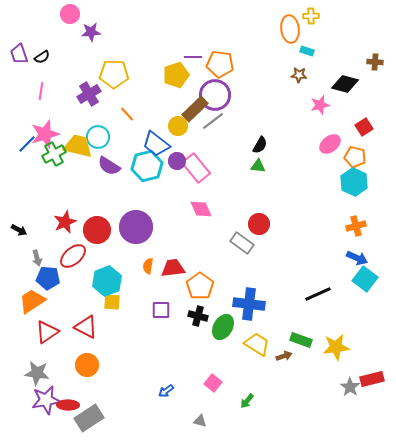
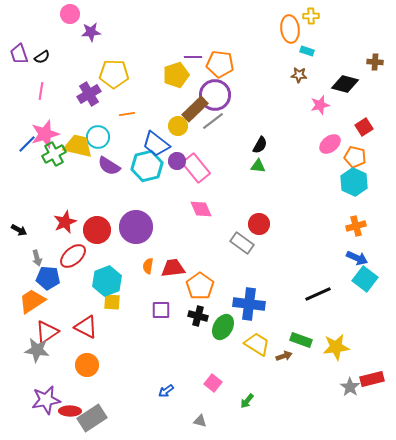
orange line at (127, 114): rotated 56 degrees counterclockwise
gray star at (37, 373): moved 23 px up
red ellipse at (68, 405): moved 2 px right, 6 px down
gray rectangle at (89, 418): moved 3 px right
